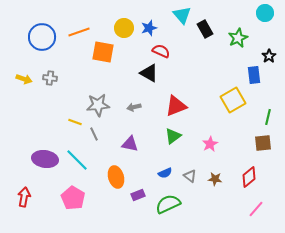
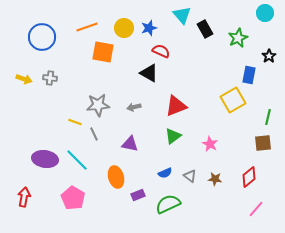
orange line: moved 8 px right, 5 px up
blue rectangle: moved 5 px left; rotated 18 degrees clockwise
pink star: rotated 14 degrees counterclockwise
